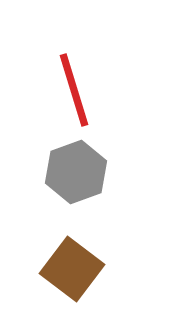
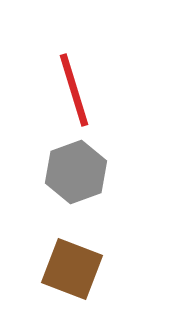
brown square: rotated 16 degrees counterclockwise
